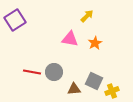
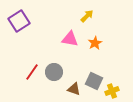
purple square: moved 4 px right, 1 px down
red line: rotated 66 degrees counterclockwise
brown triangle: rotated 24 degrees clockwise
